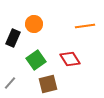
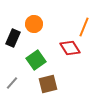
orange line: moved 1 px left, 1 px down; rotated 60 degrees counterclockwise
red diamond: moved 11 px up
gray line: moved 2 px right
